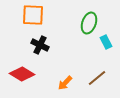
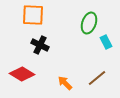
orange arrow: rotated 91 degrees clockwise
